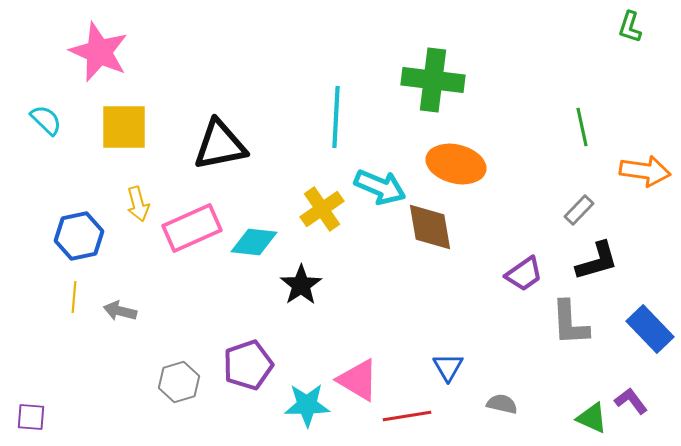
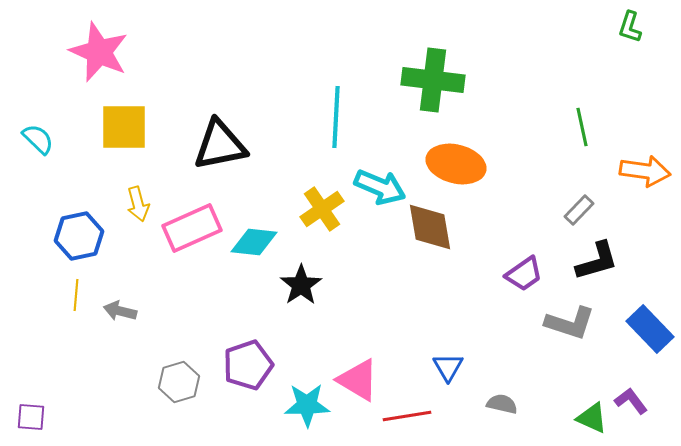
cyan semicircle: moved 8 px left, 19 px down
yellow line: moved 2 px right, 2 px up
gray L-shape: rotated 69 degrees counterclockwise
